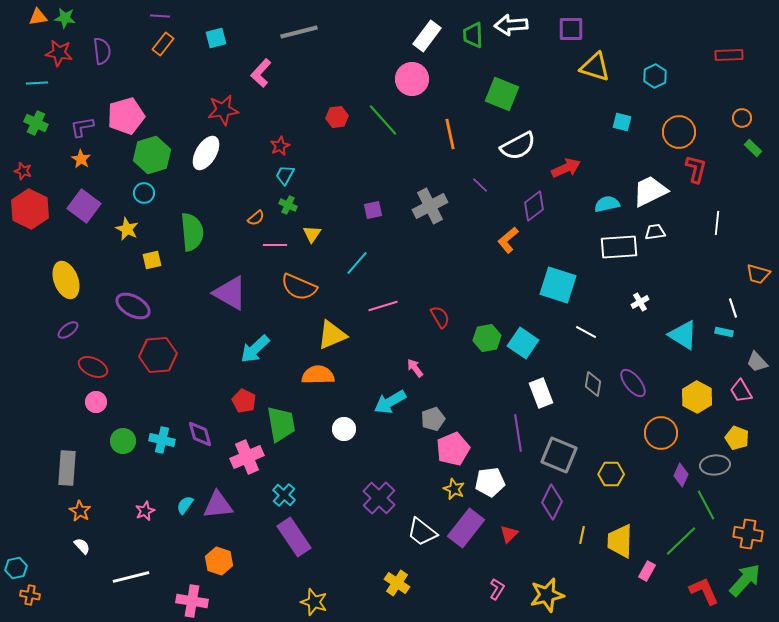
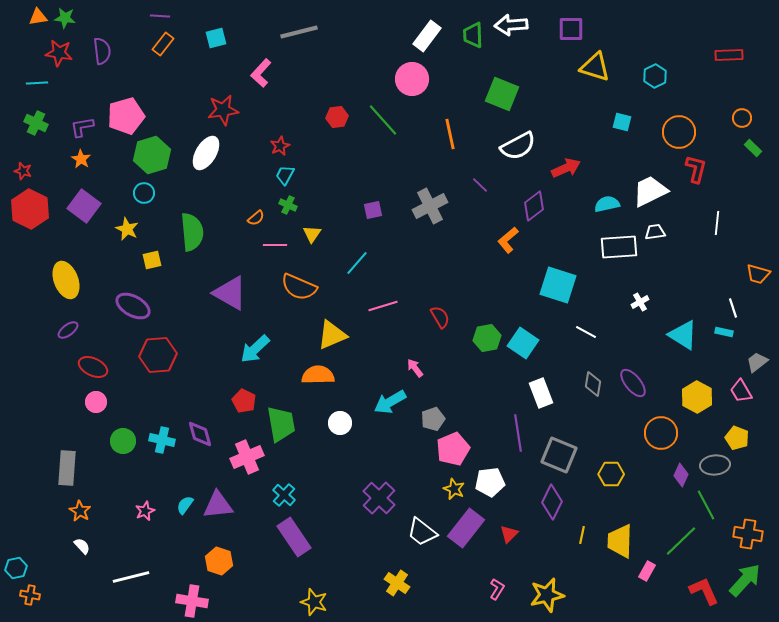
gray trapezoid at (757, 362): rotated 95 degrees clockwise
white circle at (344, 429): moved 4 px left, 6 px up
